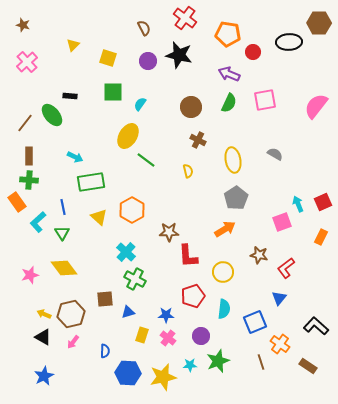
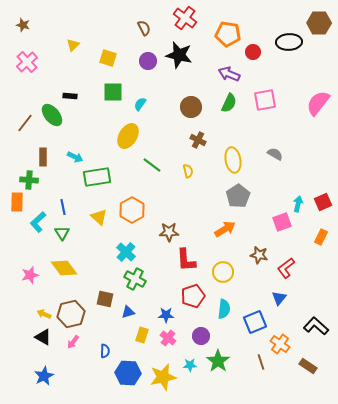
pink semicircle at (316, 106): moved 2 px right, 3 px up
brown rectangle at (29, 156): moved 14 px right, 1 px down
green line at (146, 160): moved 6 px right, 5 px down
green rectangle at (91, 182): moved 6 px right, 5 px up
gray pentagon at (236, 198): moved 2 px right, 2 px up
orange rectangle at (17, 202): rotated 36 degrees clockwise
cyan arrow at (298, 204): rotated 35 degrees clockwise
red L-shape at (188, 256): moved 2 px left, 4 px down
brown square at (105, 299): rotated 18 degrees clockwise
green star at (218, 361): rotated 15 degrees counterclockwise
